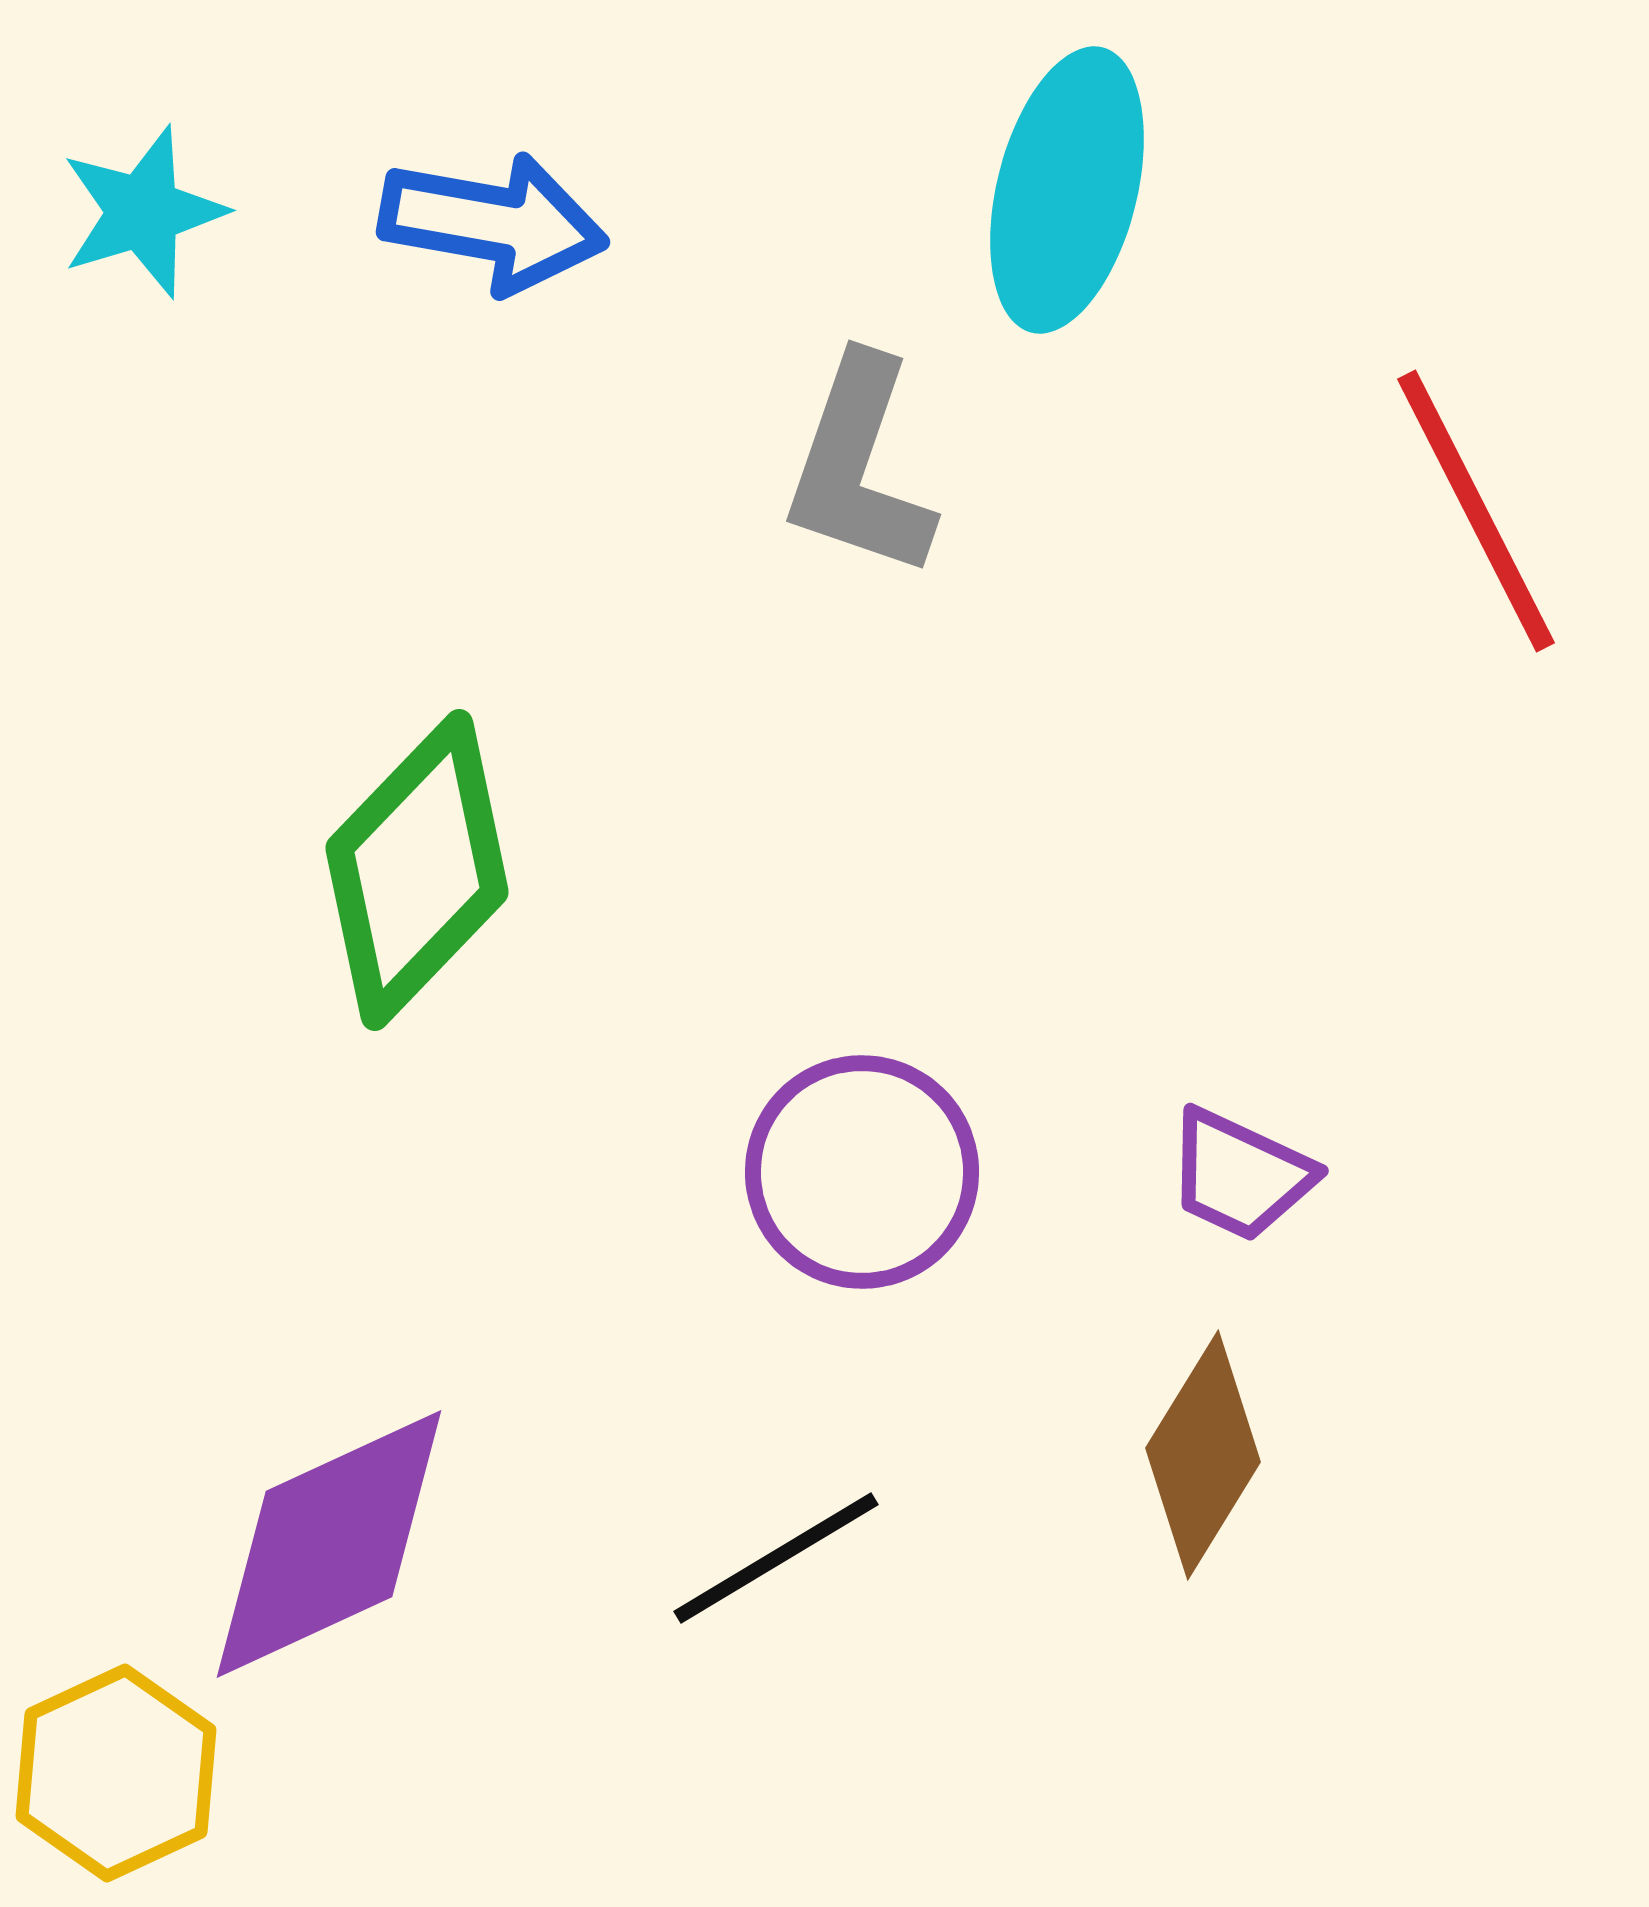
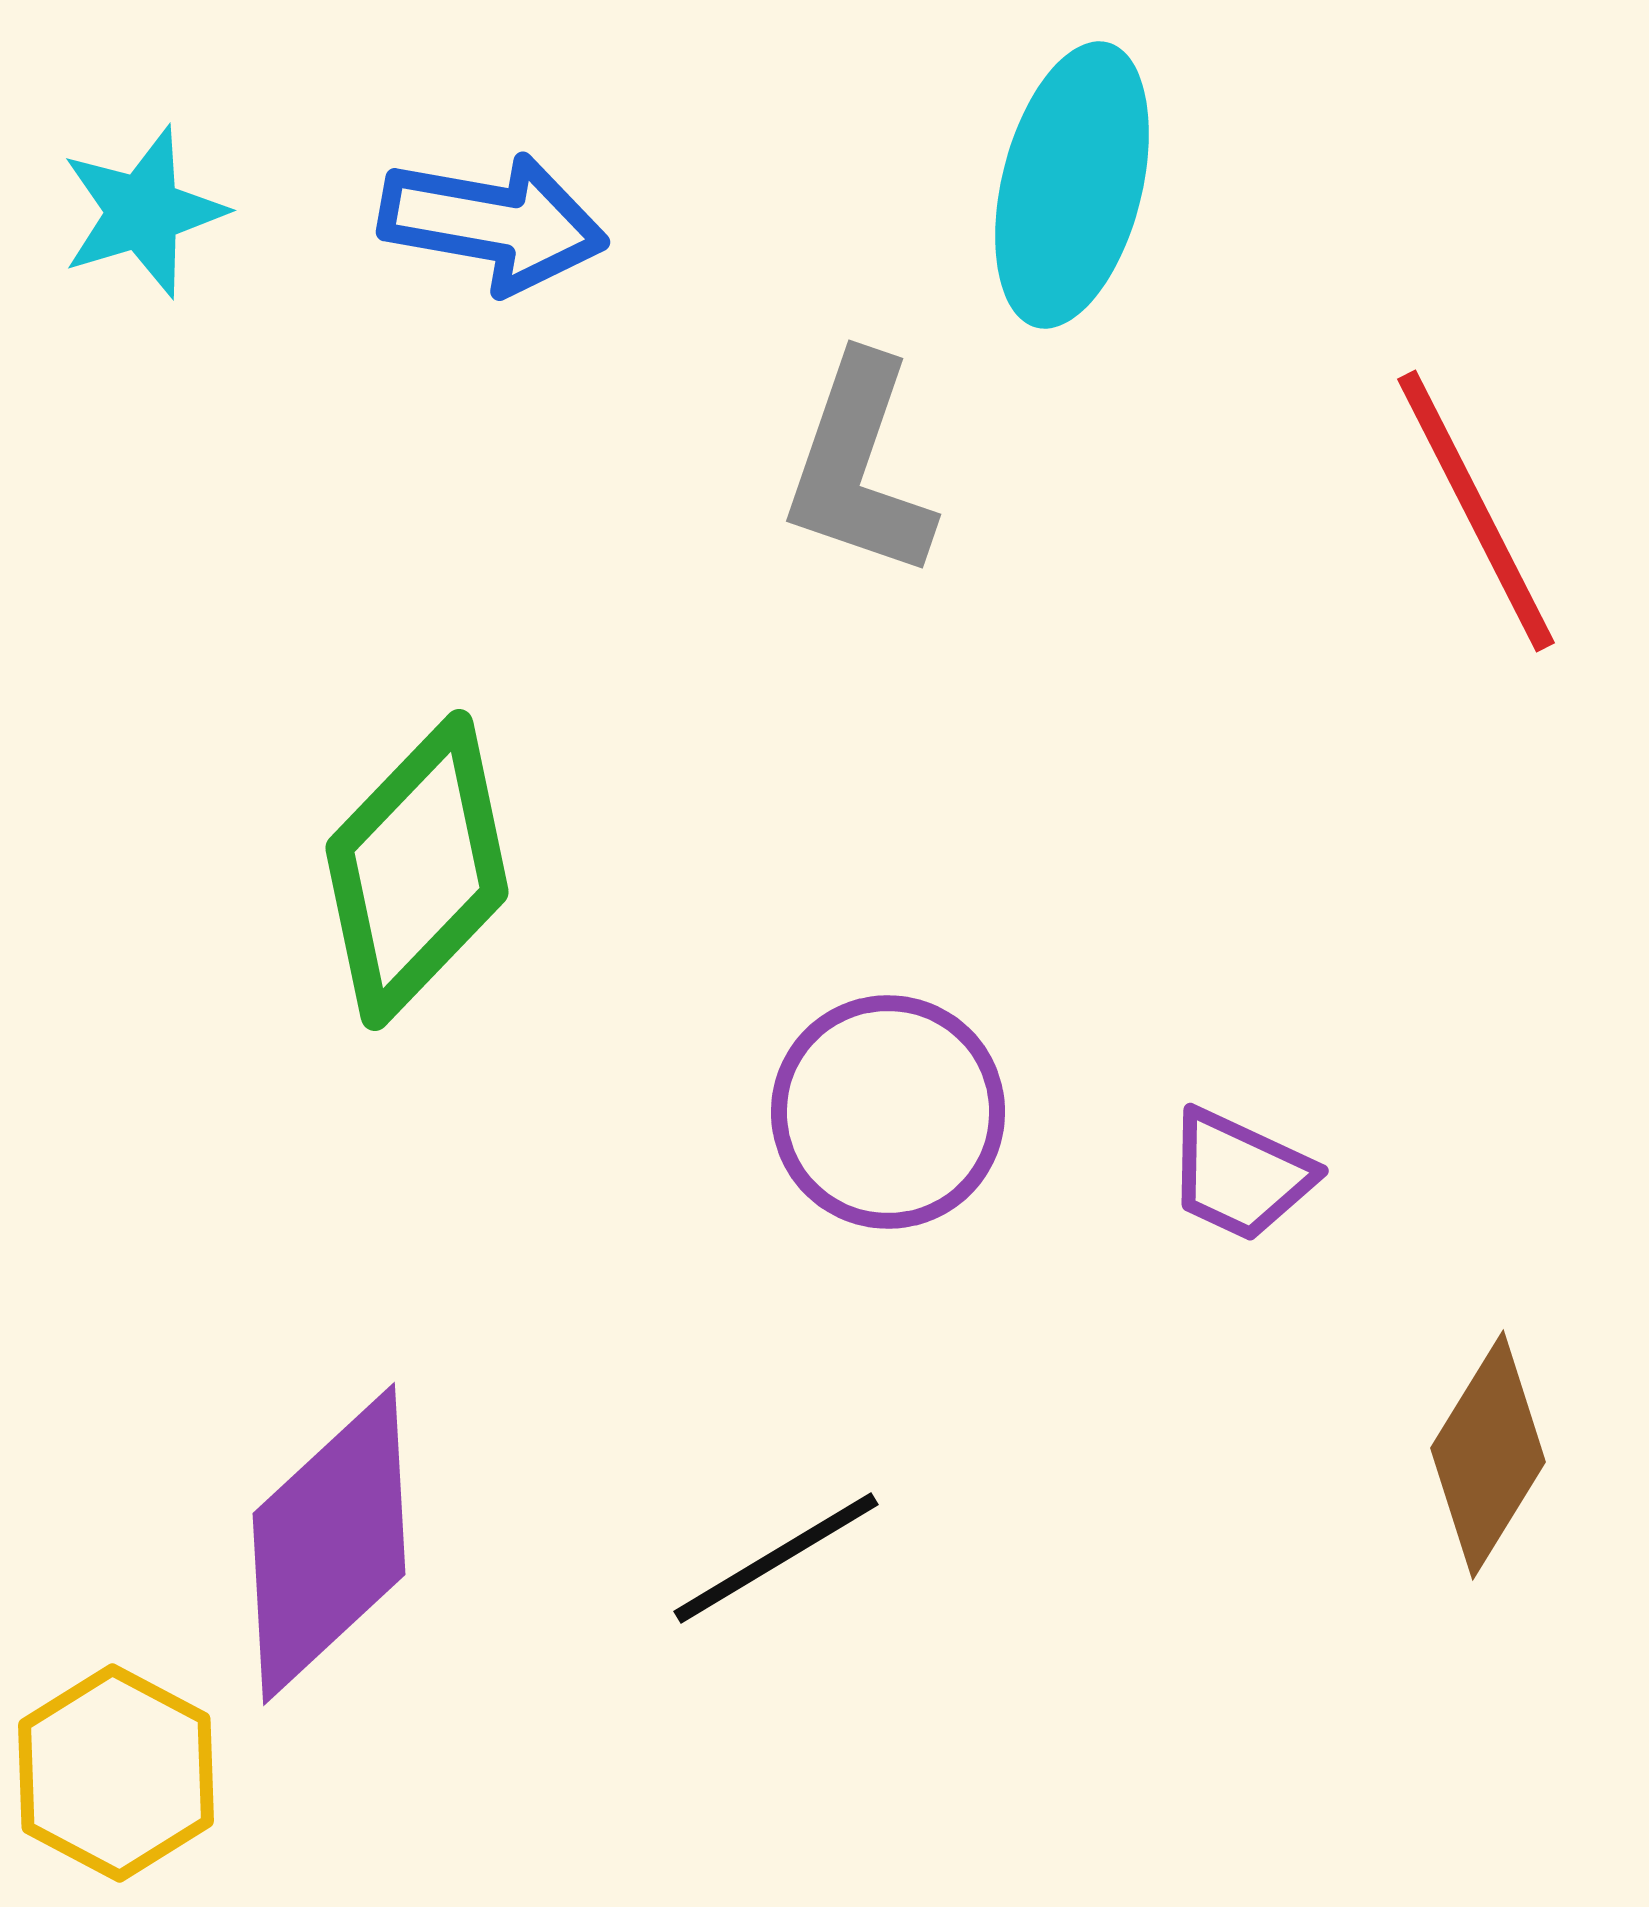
cyan ellipse: moved 5 px right, 5 px up
purple circle: moved 26 px right, 60 px up
brown diamond: moved 285 px right
purple diamond: rotated 18 degrees counterclockwise
yellow hexagon: rotated 7 degrees counterclockwise
